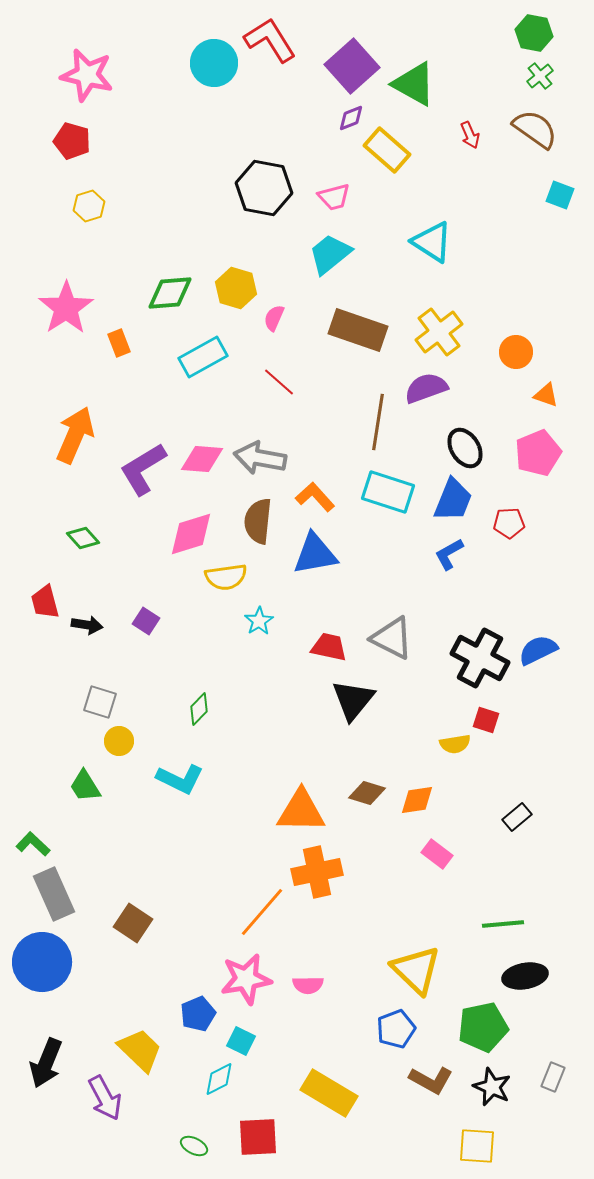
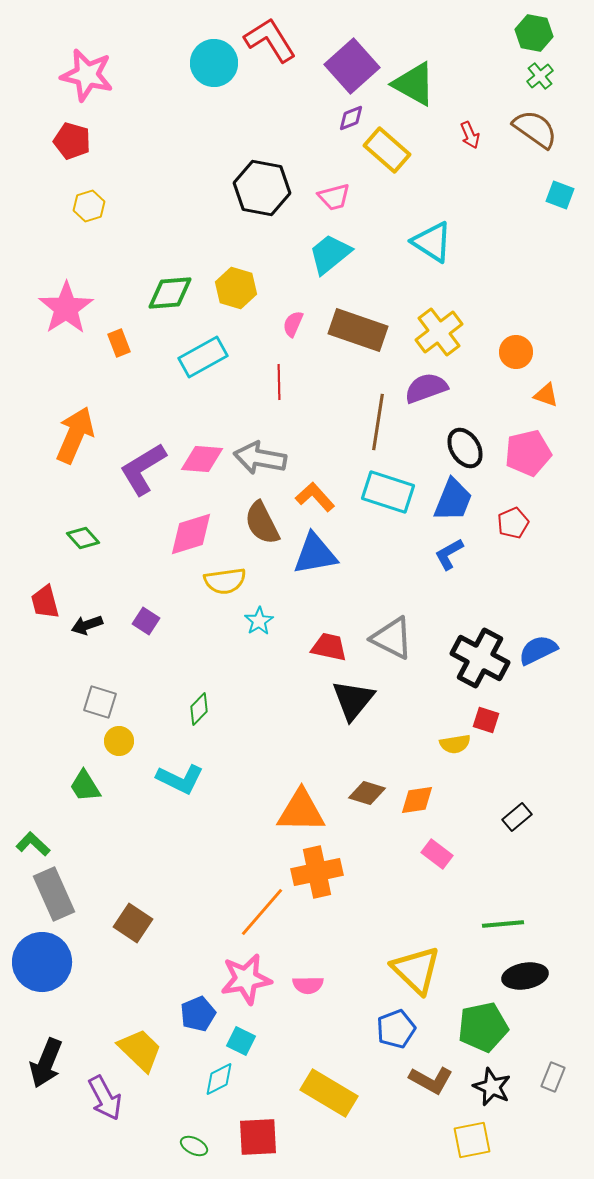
black hexagon at (264, 188): moved 2 px left
pink semicircle at (274, 318): moved 19 px right, 6 px down
red line at (279, 382): rotated 48 degrees clockwise
pink pentagon at (538, 453): moved 10 px left; rotated 9 degrees clockwise
brown semicircle at (258, 521): moved 4 px right, 2 px down; rotated 33 degrees counterclockwise
red pentagon at (509, 523): moved 4 px right; rotated 20 degrees counterclockwise
yellow semicircle at (226, 577): moved 1 px left, 4 px down
black arrow at (87, 625): rotated 152 degrees clockwise
yellow square at (477, 1146): moved 5 px left, 6 px up; rotated 15 degrees counterclockwise
